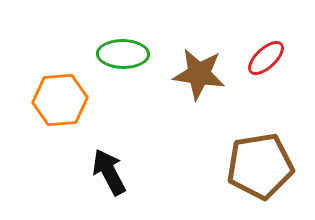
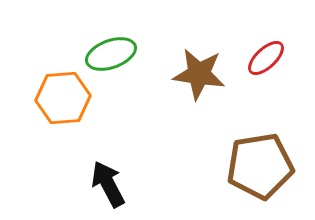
green ellipse: moved 12 px left; rotated 21 degrees counterclockwise
orange hexagon: moved 3 px right, 2 px up
black arrow: moved 1 px left, 12 px down
